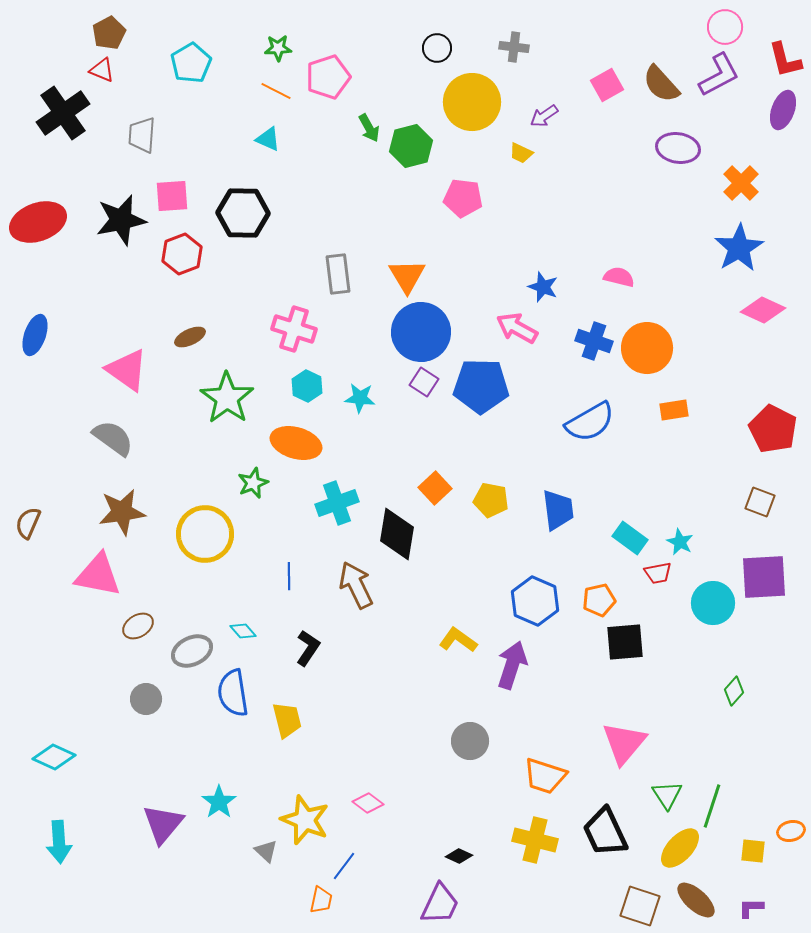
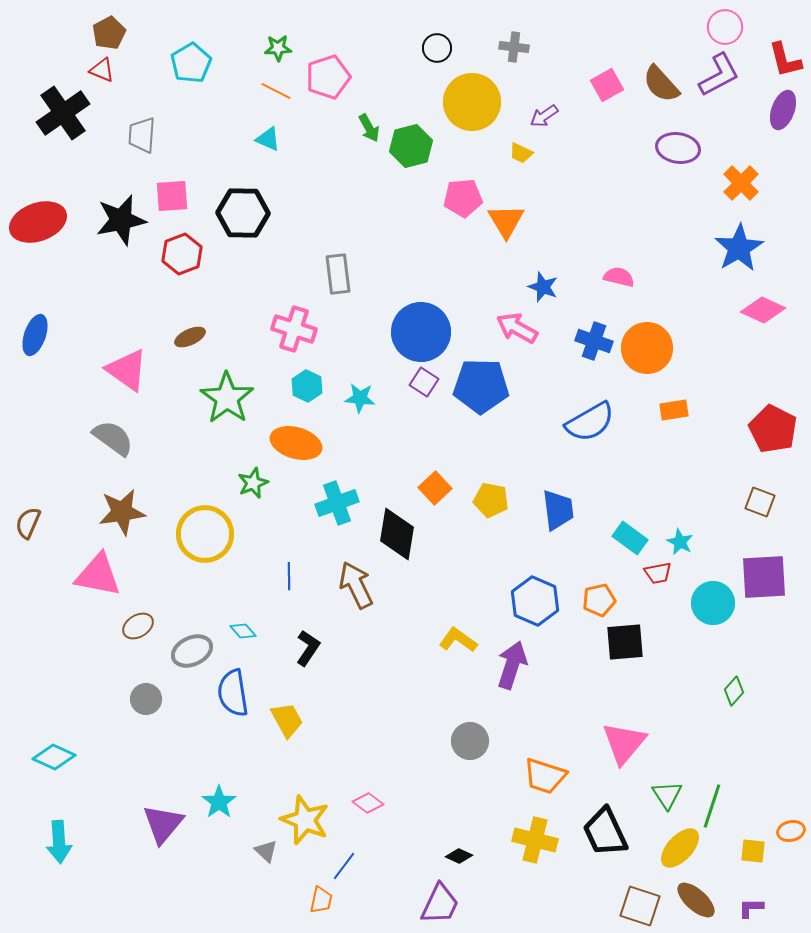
pink pentagon at (463, 198): rotated 12 degrees counterclockwise
orange triangle at (407, 276): moved 99 px right, 55 px up
yellow trapezoid at (287, 720): rotated 15 degrees counterclockwise
